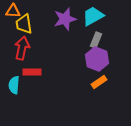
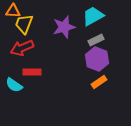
purple star: moved 1 px left, 8 px down
yellow trapezoid: rotated 30 degrees clockwise
gray rectangle: rotated 42 degrees clockwise
red arrow: rotated 125 degrees counterclockwise
cyan semicircle: rotated 60 degrees counterclockwise
